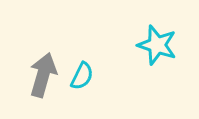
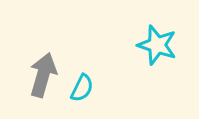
cyan semicircle: moved 12 px down
